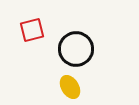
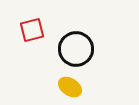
yellow ellipse: rotated 25 degrees counterclockwise
